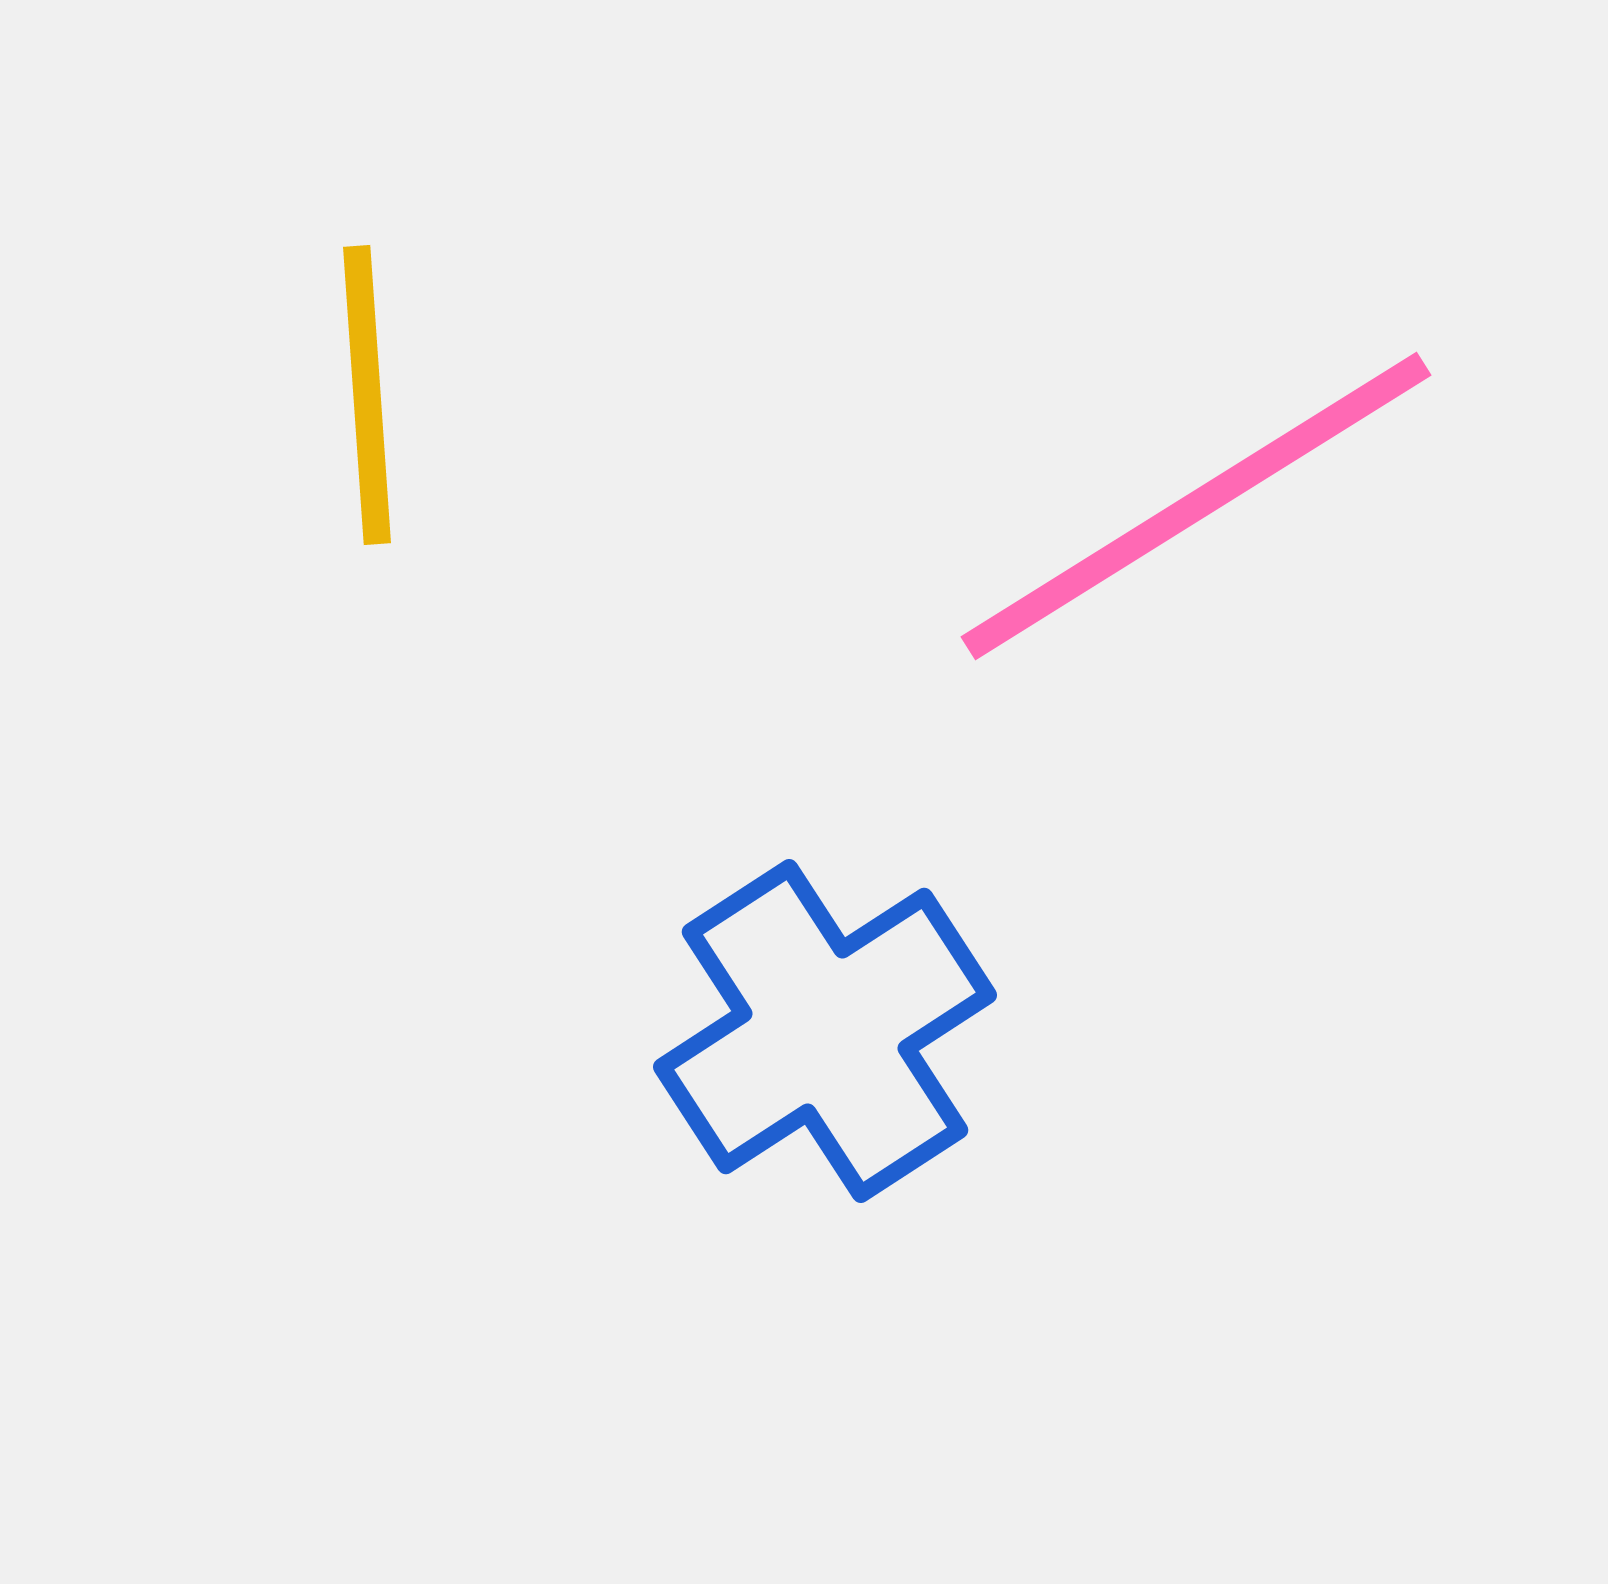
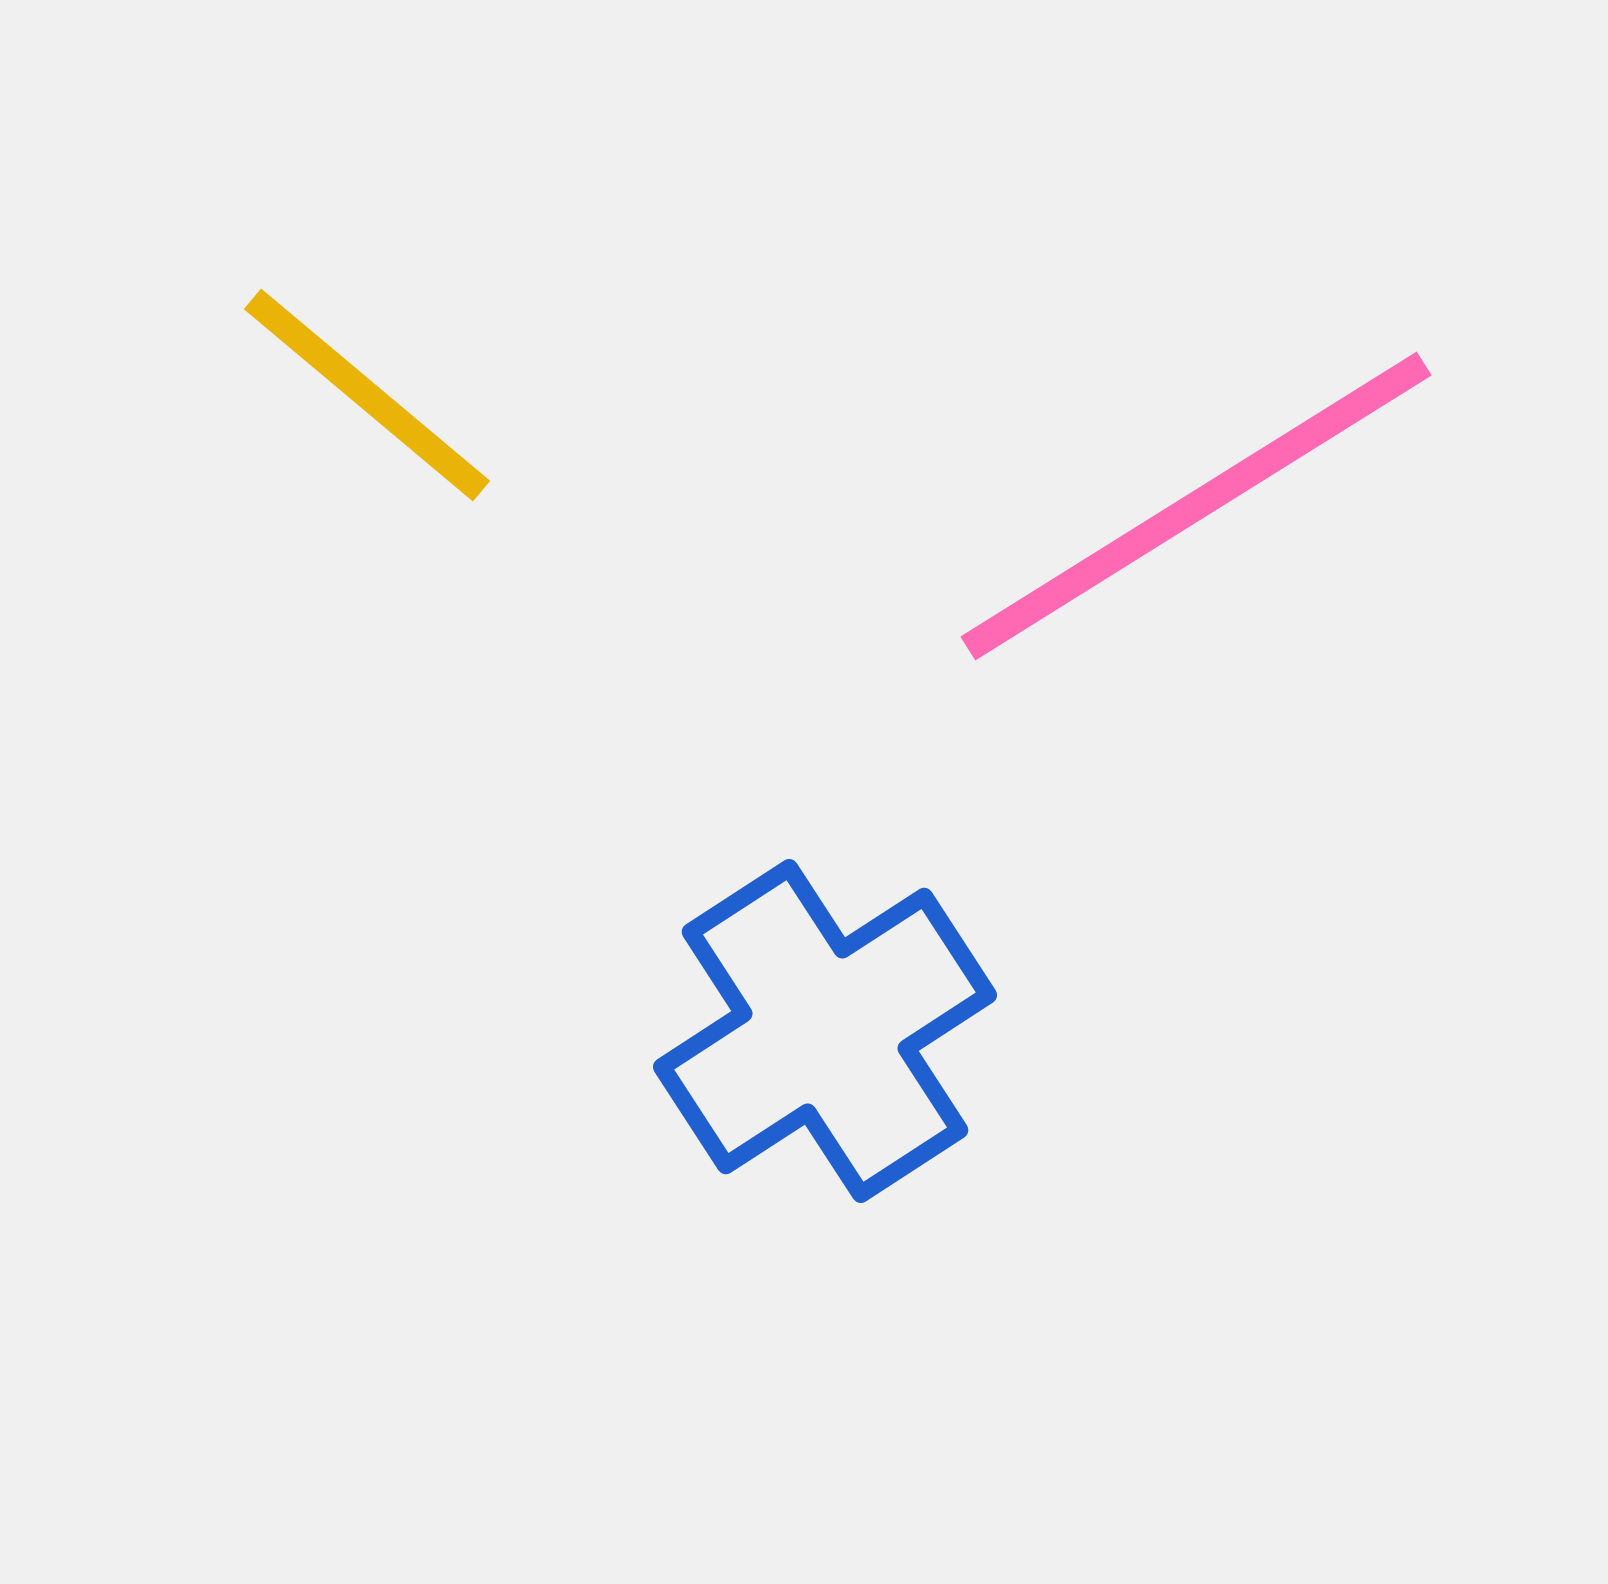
yellow line: rotated 46 degrees counterclockwise
